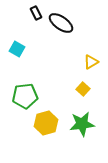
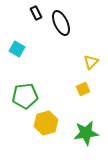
black ellipse: rotated 30 degrees clockwise
yellow triangle: rotated 14 degrees counterclockwise
yellow square: rotated 24 degrees clockwise
green star: moved 4 px right, 9 px down
